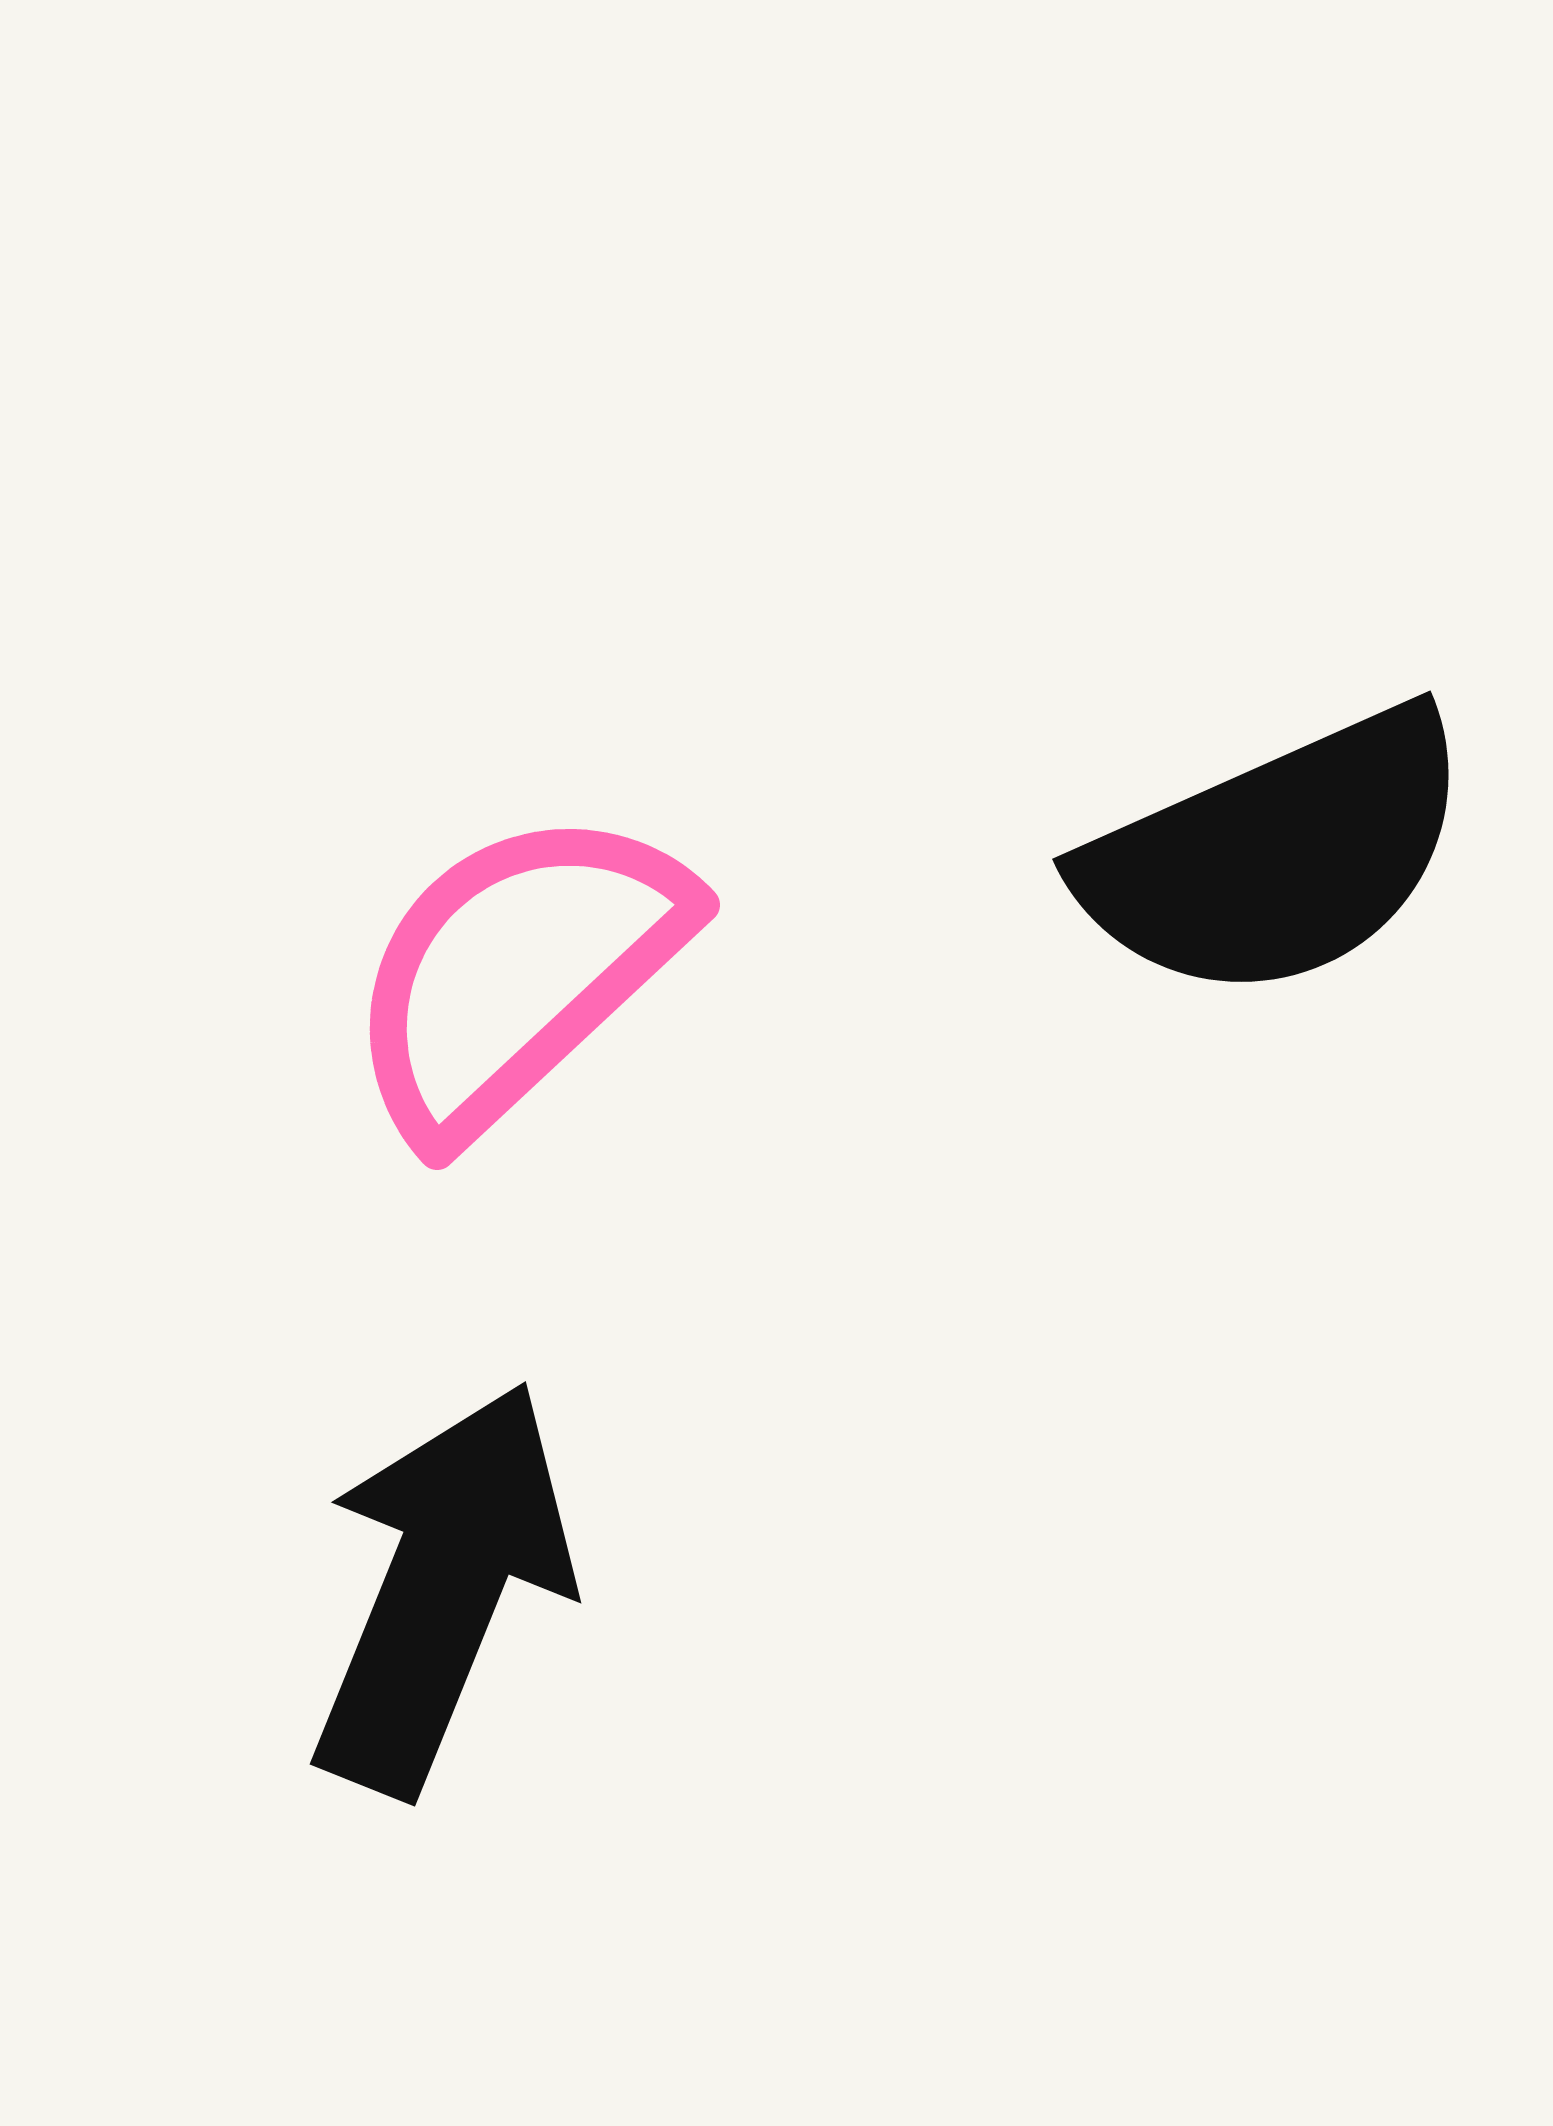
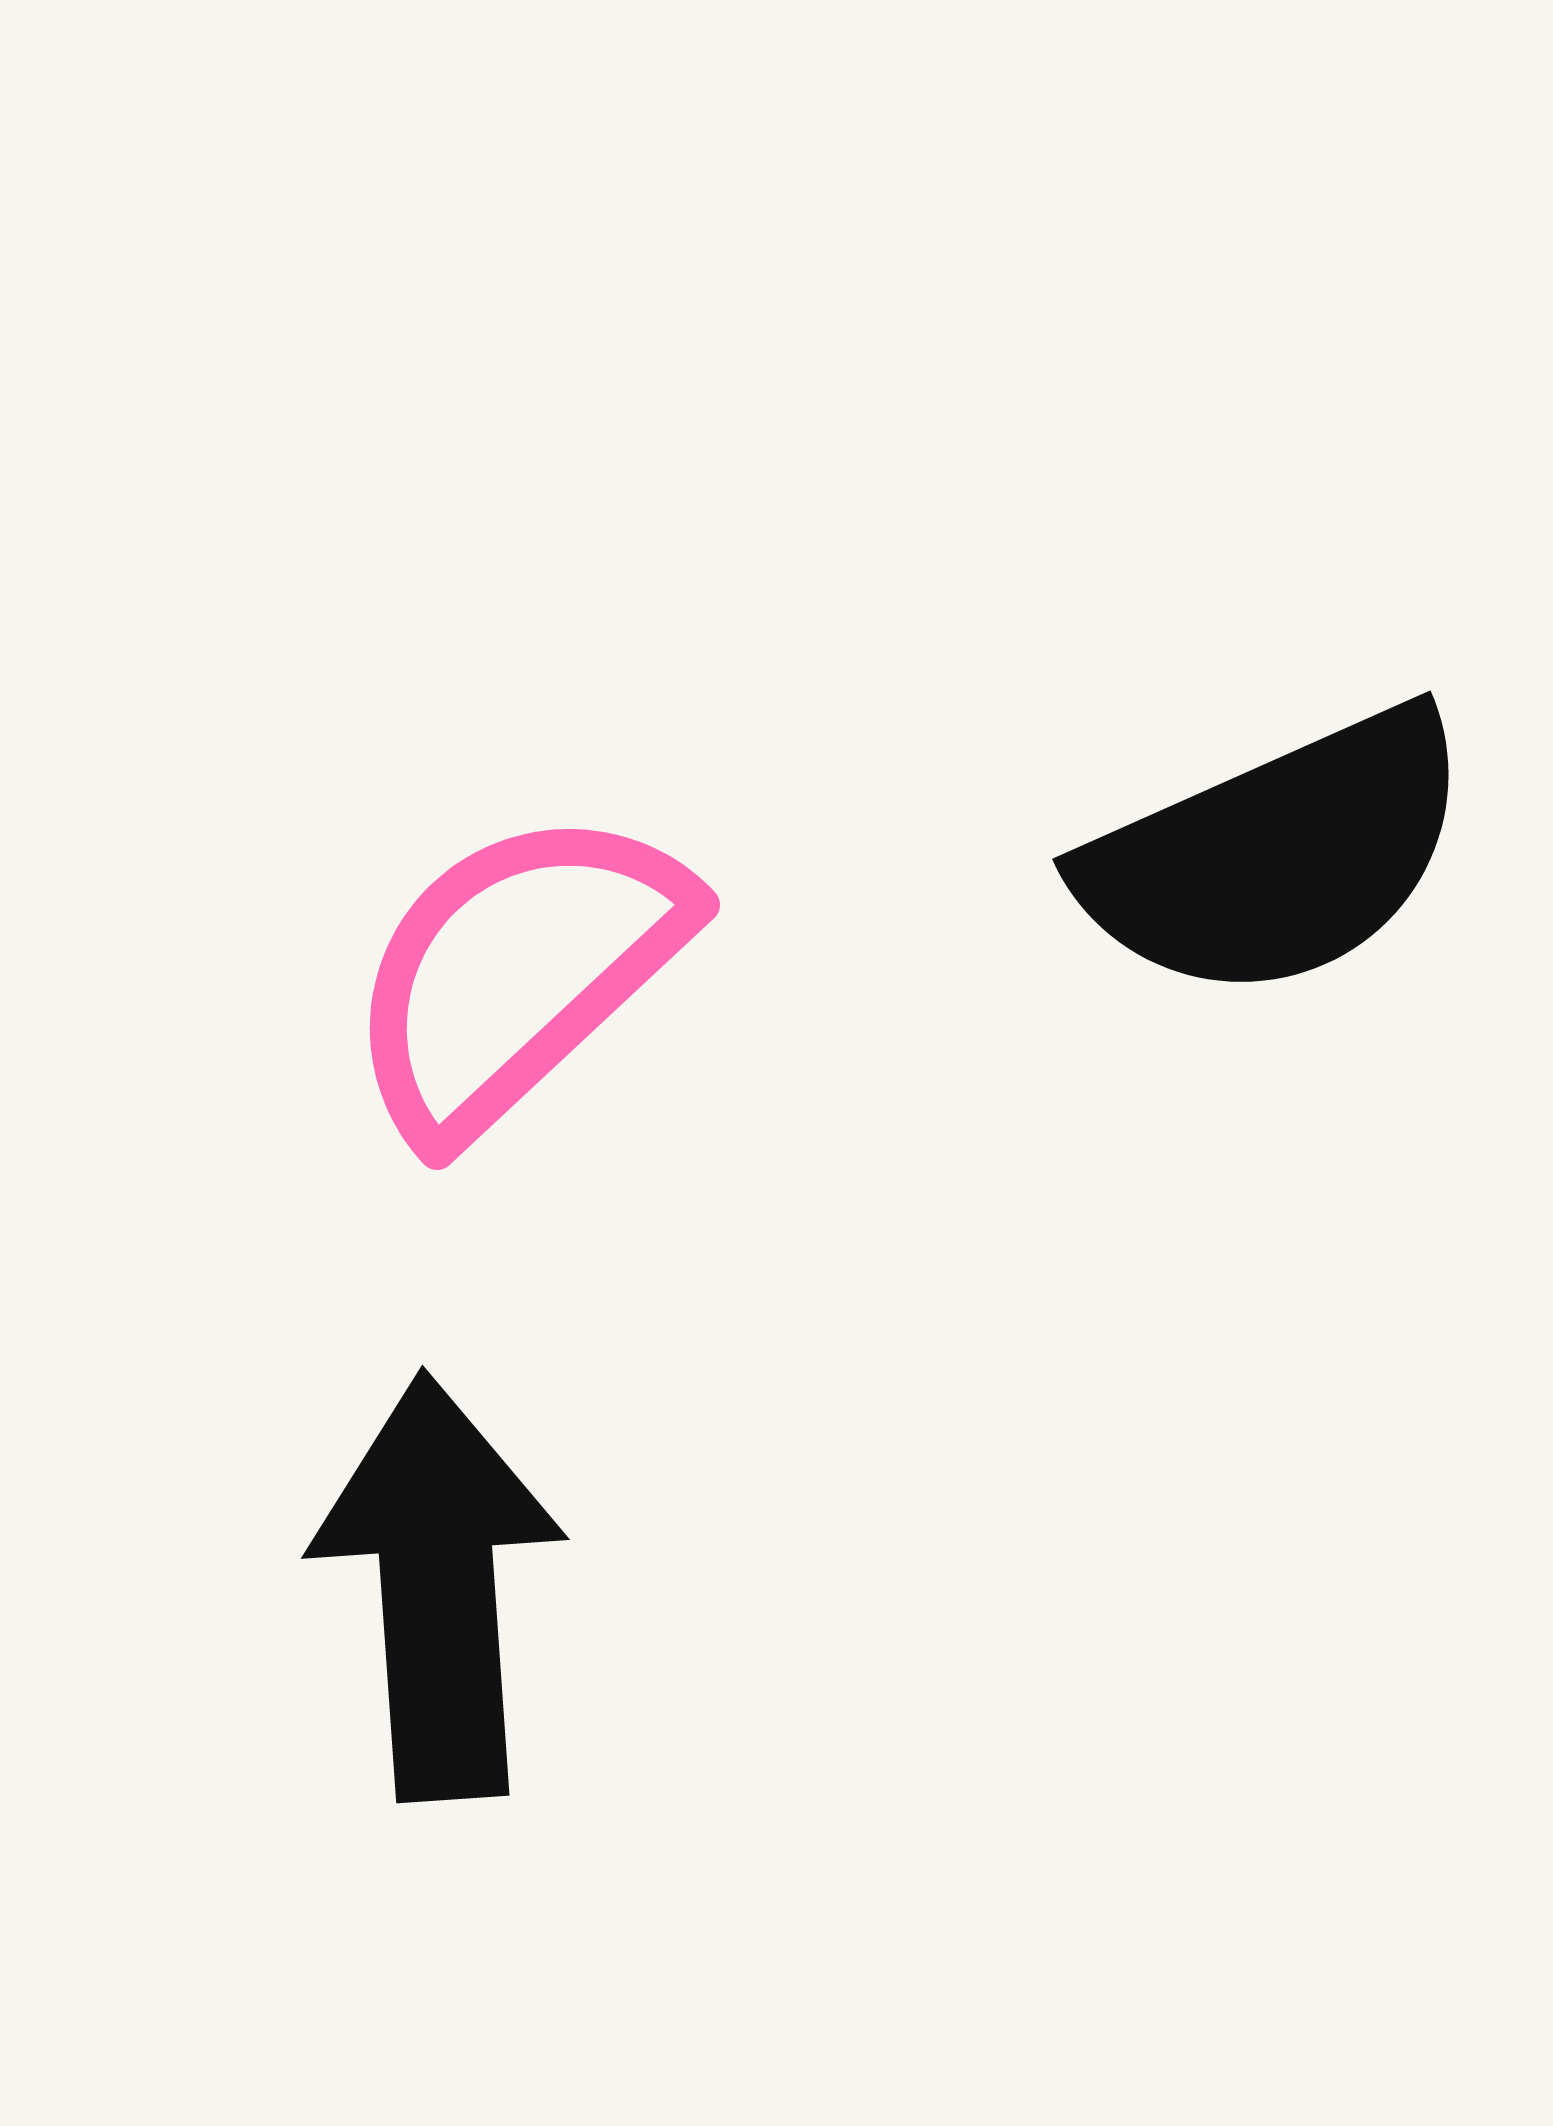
black arrow: moved 4 px left, 1 px up; rotated 26 degrees counterclockwise
